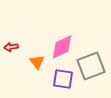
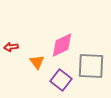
pink diamond: moved 2 px up
gray square: rotated 24 degrees clockwise
purple square: moved 2 px left, 1 px down; rotated 30 degrees clockwise
